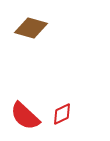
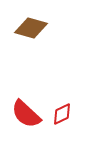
red semicircle: moved 1 px right, 2 px up
